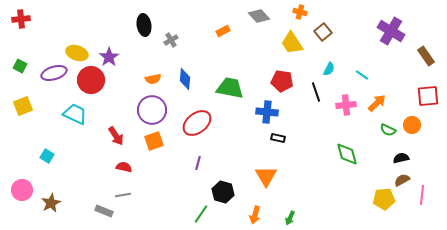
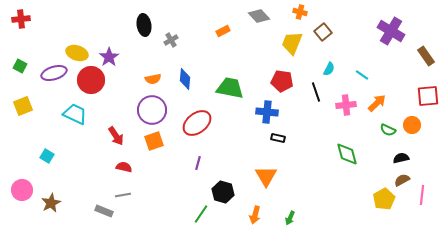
yellow trapezoid at (292, 43): rotated 55 degrees clockwise
yellow pentagon at (384, 199): rotated 25 degrees counterclockwise
